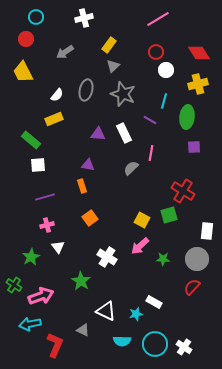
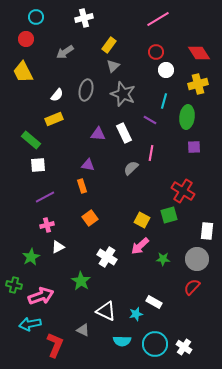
purple line at (45, 197): rotated 12 degrees counterclockwise
white triangle at (58, 247): rotated 40 degrees clockwise
green cross at (14, 285): rotated 21 degrees counterclockwise
